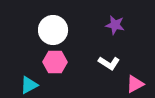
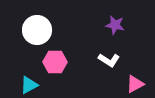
white circle: moved 16 px left
white L-shape: moved 3 px up
